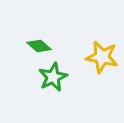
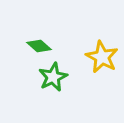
yellow star: rotated 16 degrees clockwise
